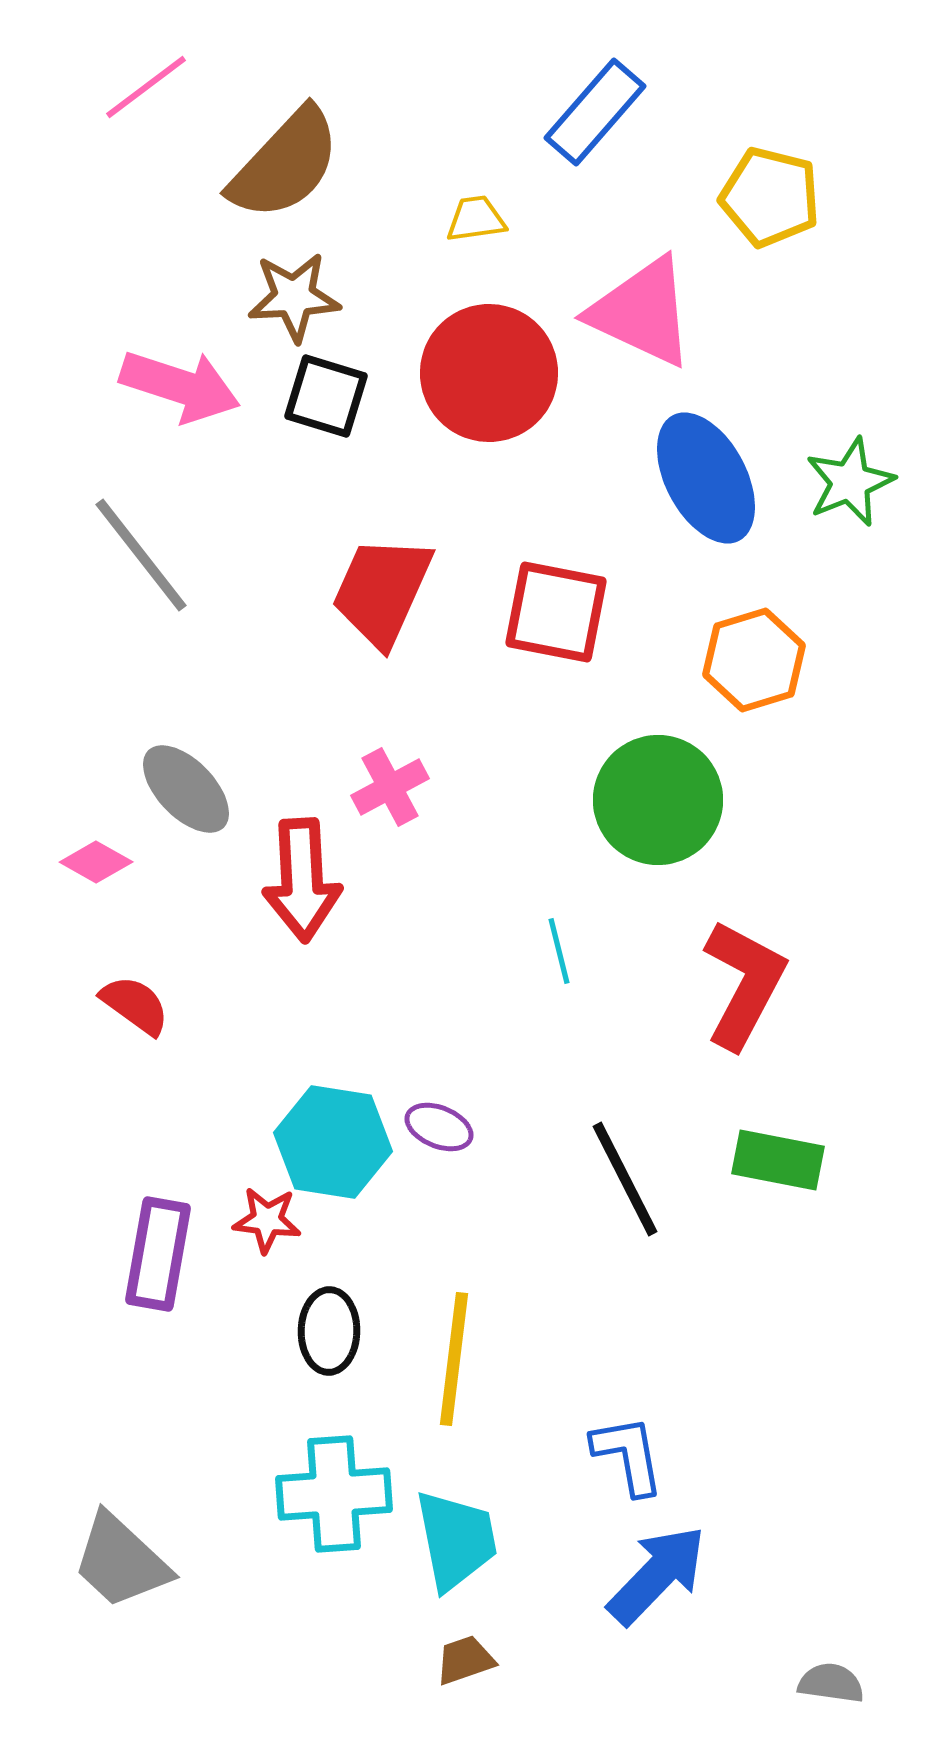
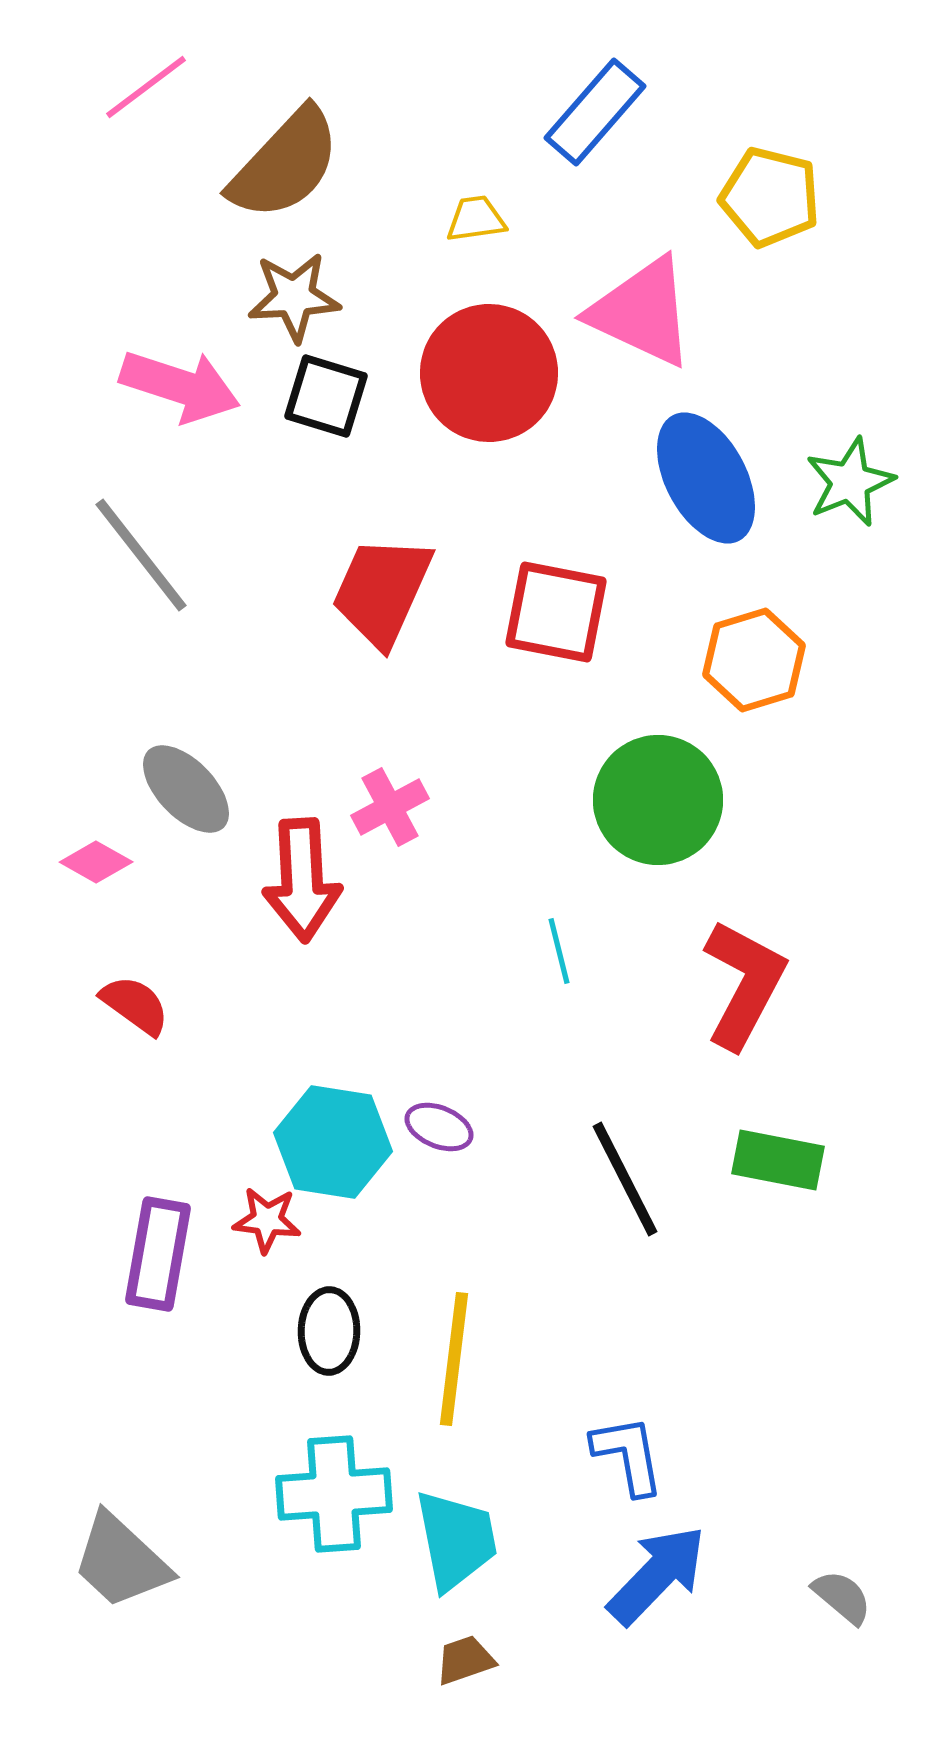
pink cross: moved 20 px down
gray semicircle: moved 11 px right, 86 px up; rotated 32 degrees clockwise
